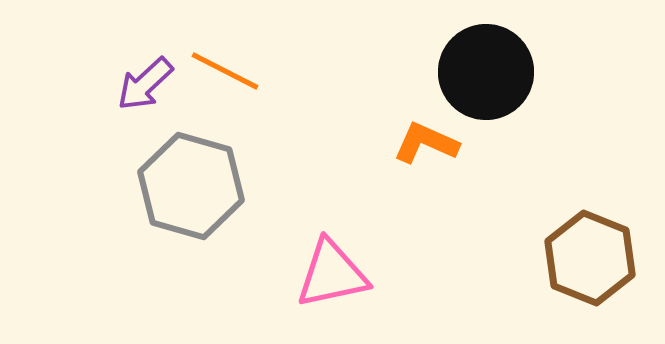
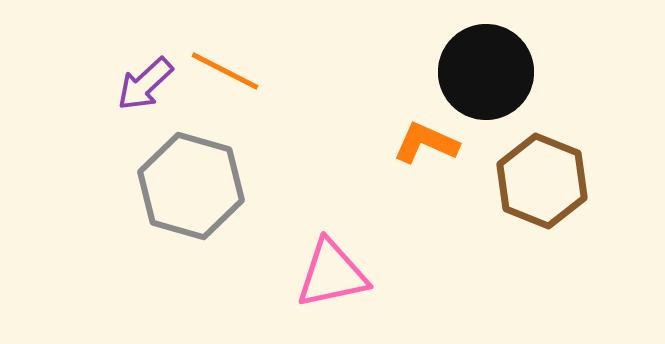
brown hexagon: moved 48 px left, 77 px up
